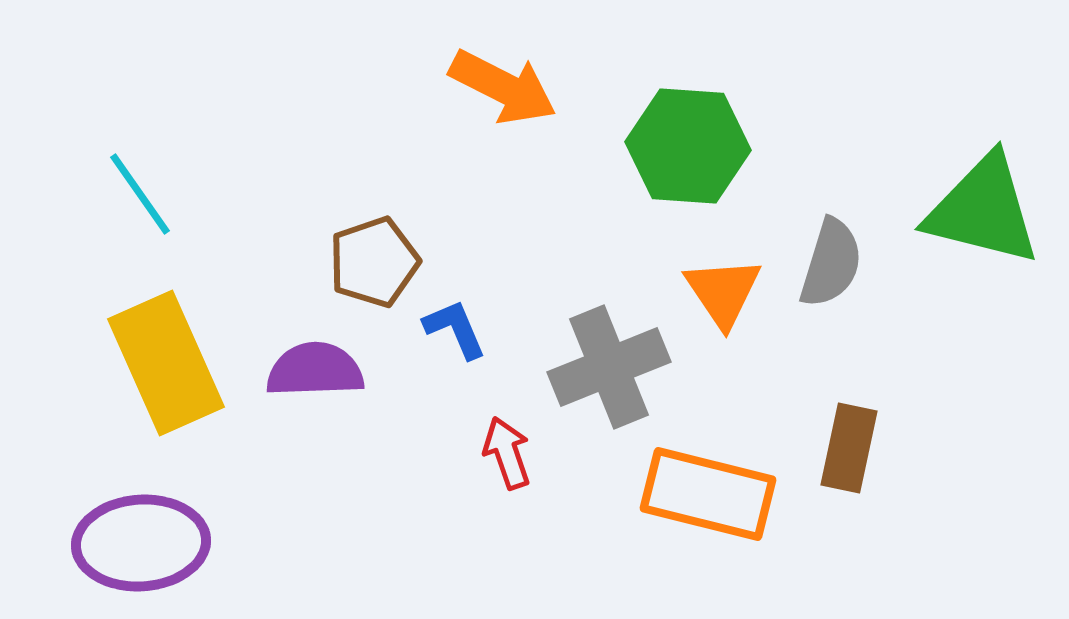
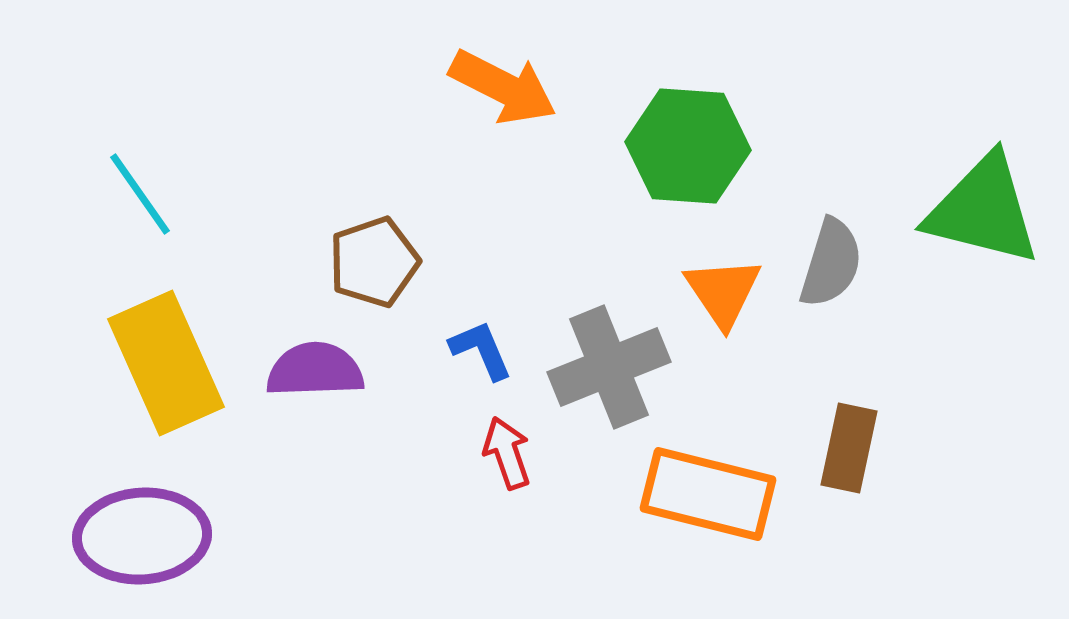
blue L-shape: moved 26 px right, 21 px down
purple ellipse: moved 1 px right, 7 px up
